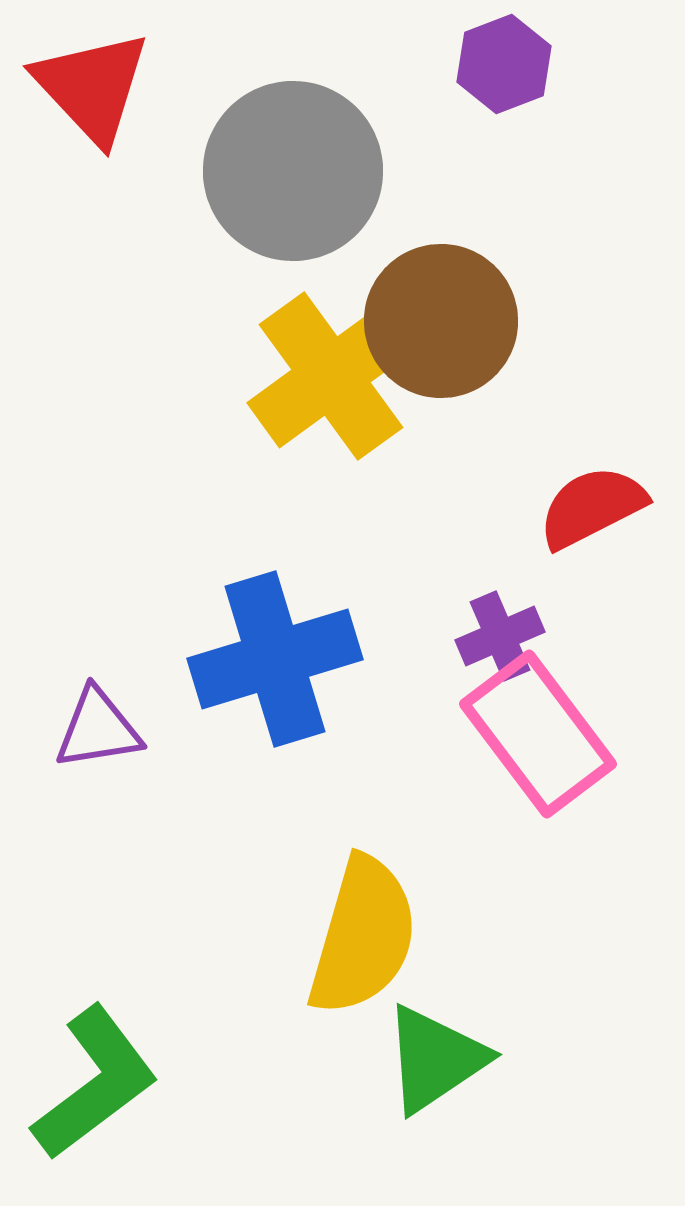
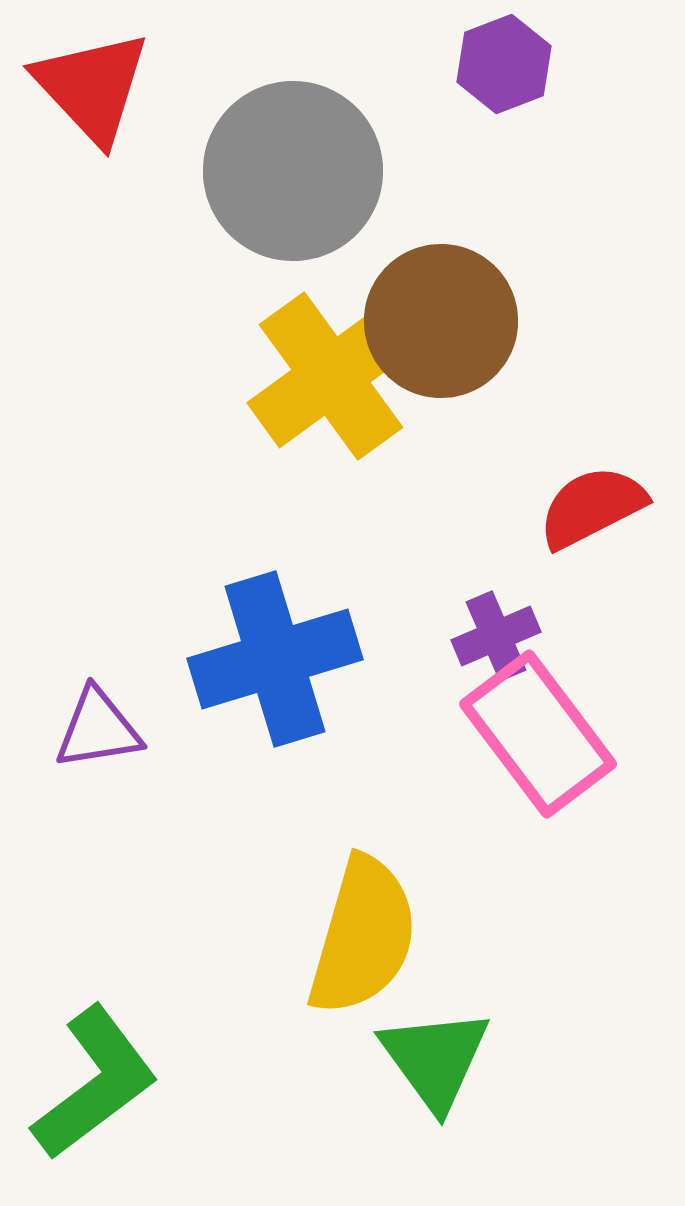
purple cross: moved 4 px left
green triangle: rotated 32 degrees counterclockwise
